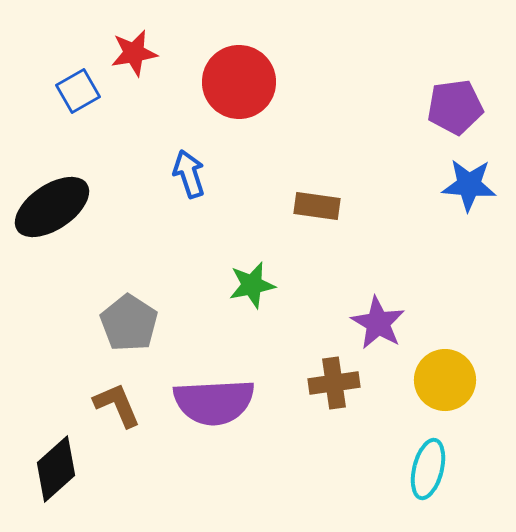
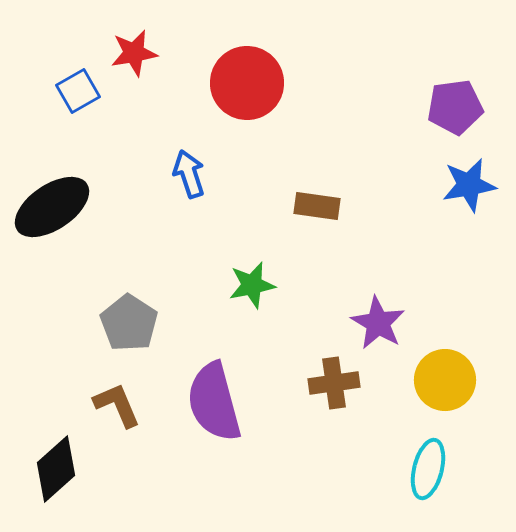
red circle: moved 8 px right, 1 px down
blue star: rotated 14 degrees counterclockwise
purple semicircle: rotated 78 degrees clockwise
